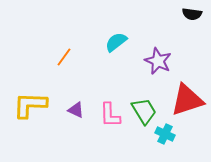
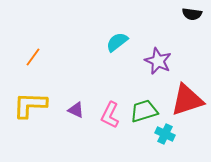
cyan semicircle: moved 1 px right
orange line: moved 31 px left
green trapezoid: rotated 76 degrees counterclockwise
pink L-shape: rotated 28 degrees clockwise
